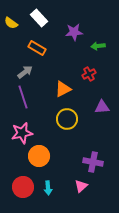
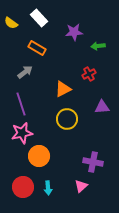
purple line: moved 2 px left, 7 px down
